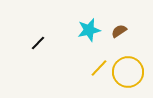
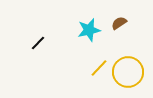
brown semicircle: moved 8 px up
